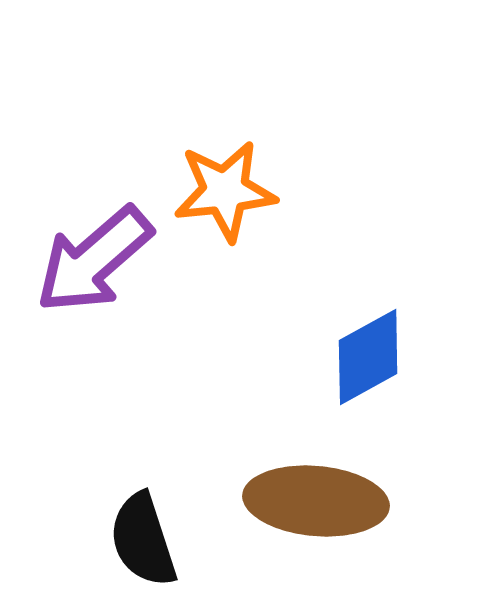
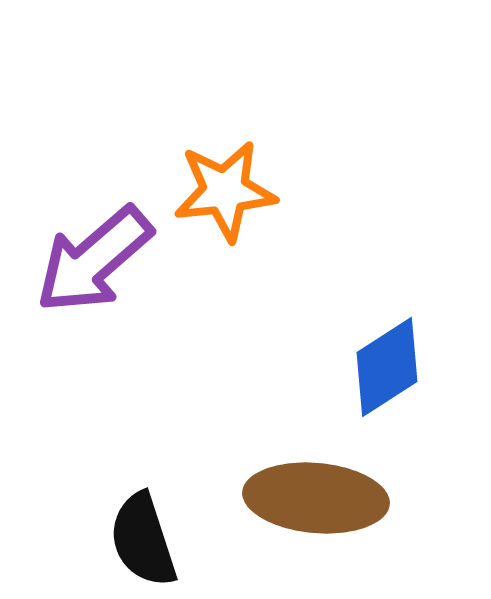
blue diamond: moved 19 px right, 10 px down; rotated 4 degrees counterclockwise
brown ellipse: moved 3 px up
